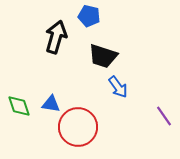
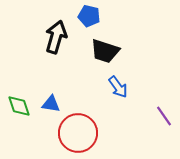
black trapezoid: moved 2 px right, 5 px up
red circle: moved 6 px down
